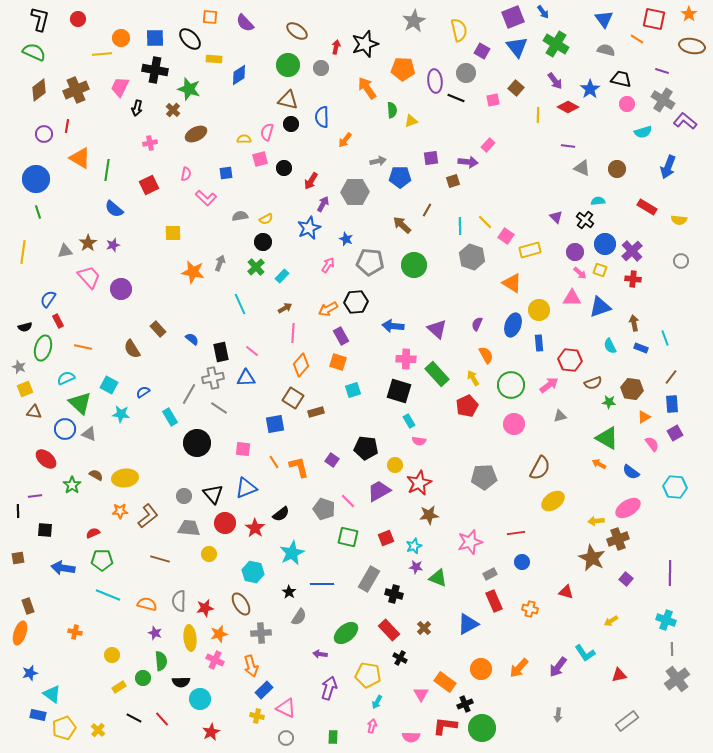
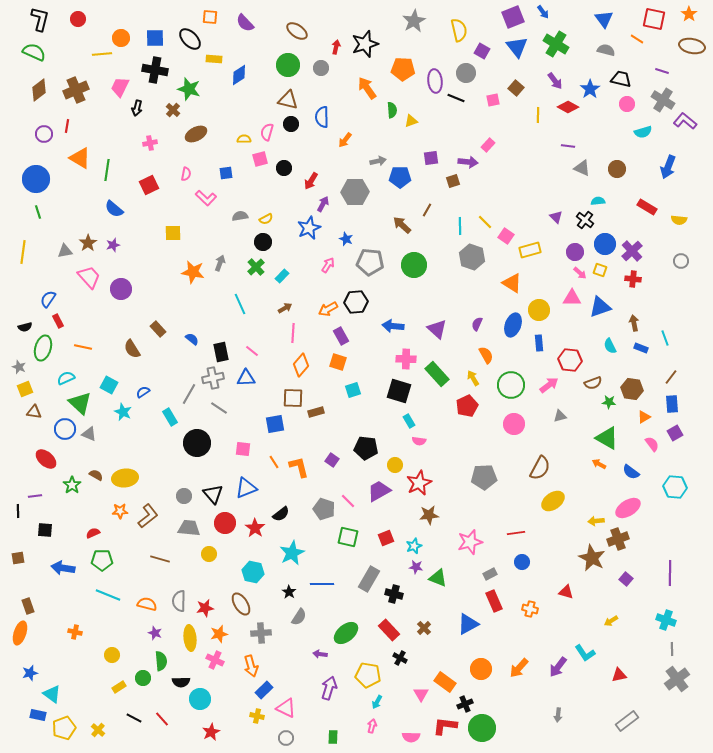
brown square at (293, 398): rotated 30 degrees counterclockwise
cyan star at (121, 414): moved 2 px right, 2 px up; rotated 18 degrees clockwise
